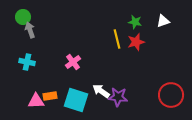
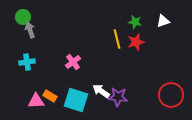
cyan cross: rotated 21 degrees counterclockwise
orange rectangle: rotated 40 degrees clockwise
